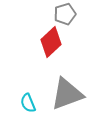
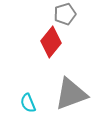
red diamond: rotated 8 degrees counterclockwise
gray triangle: moved 4 px right
